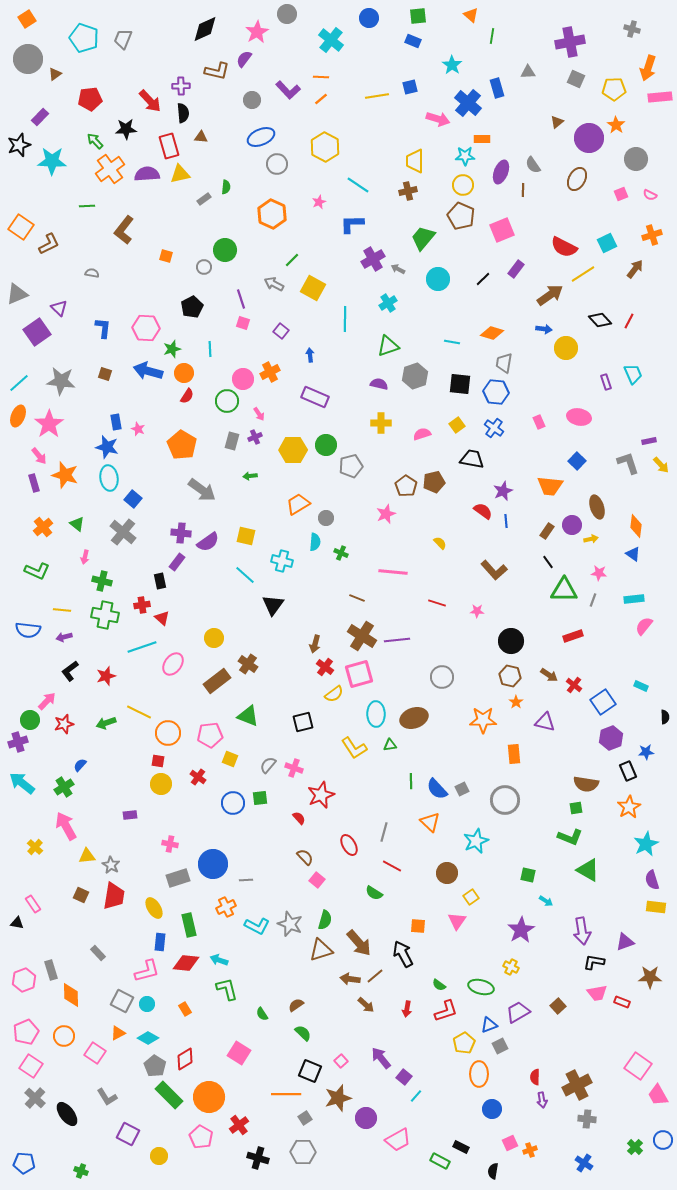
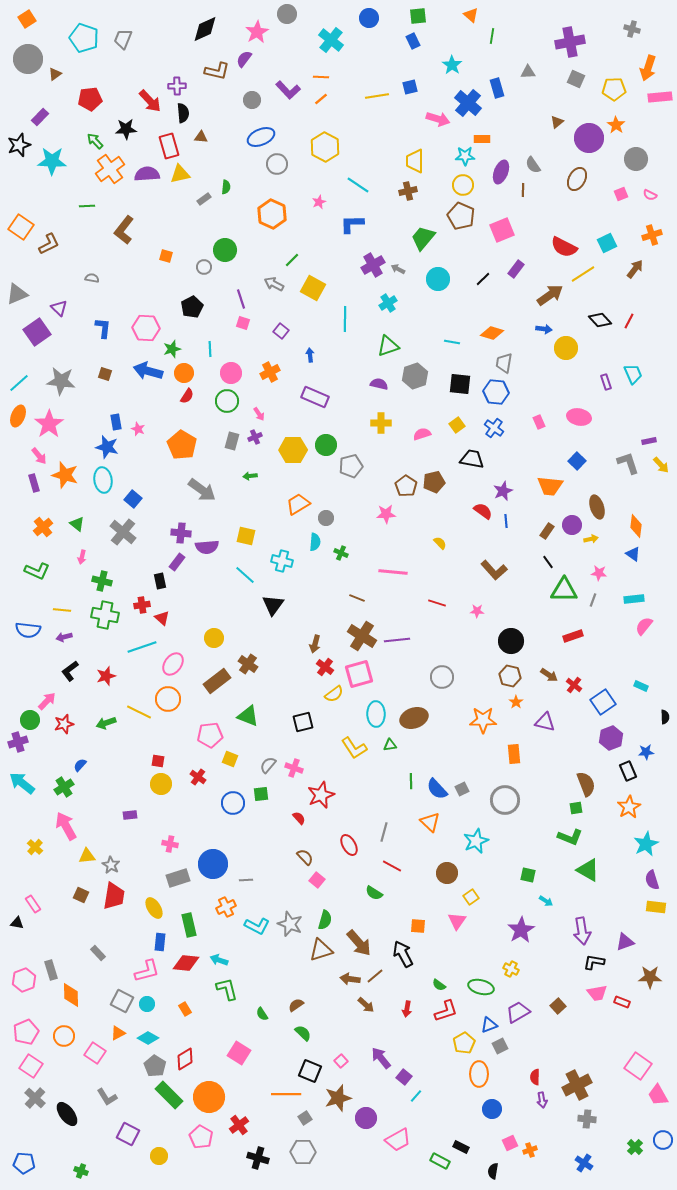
blue rectangle at (413, 41): rotated 42 degrees clockwise
purple cross at (181, 86): moved 4 px left
purple cross at (373, 259): moved 6 px down
gray semicircle at (92, 273): moved 5 px down
pink circle at (243, 379): moved 12 px left, 6 px up
cyan ellipse at (109, 478): moved 6 px left, 2 px down
pink star at (386, 514): rotated 18 degrees clockwise
purple semicircle at (208, 542): moved 1 px left, 5 px down; rotated 30 degrees clockwise
pink arrow at (85, 557): moved 3 px left
orange circle at (168, 733): moved 34 px up
brown semicircle at (586, 784): rotated 120 degrees counterclockwise
green square at (260, 798): moved 1 px right, 4 px up
yellow cross at (511, 967): moved 2 px down
